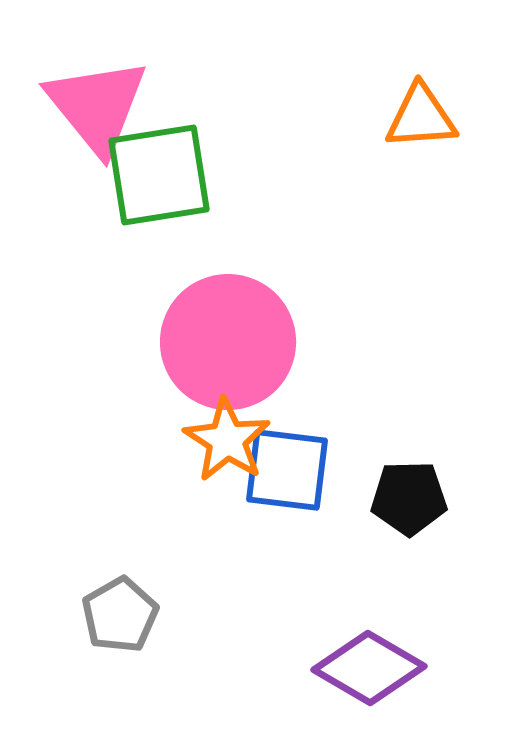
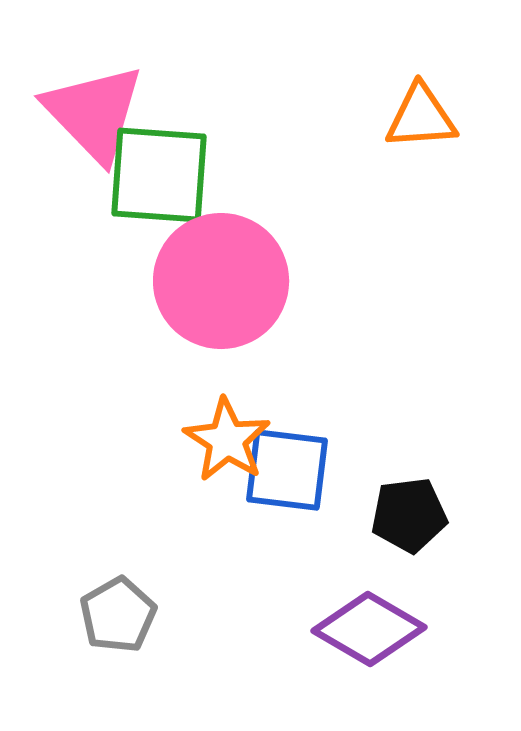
pink triangle: moved 3 px left, 7 px down; rotated 5 degrees counterclockwise
green square: rotated 13 degrees clockwise
pink circle: moved 7 px left, 61 px up
black pentagon: moved 17 px down; rotated 6 degrees counterclockwise
gray pentagon: moved 2 px left
purple diamond: moved 39 px up
